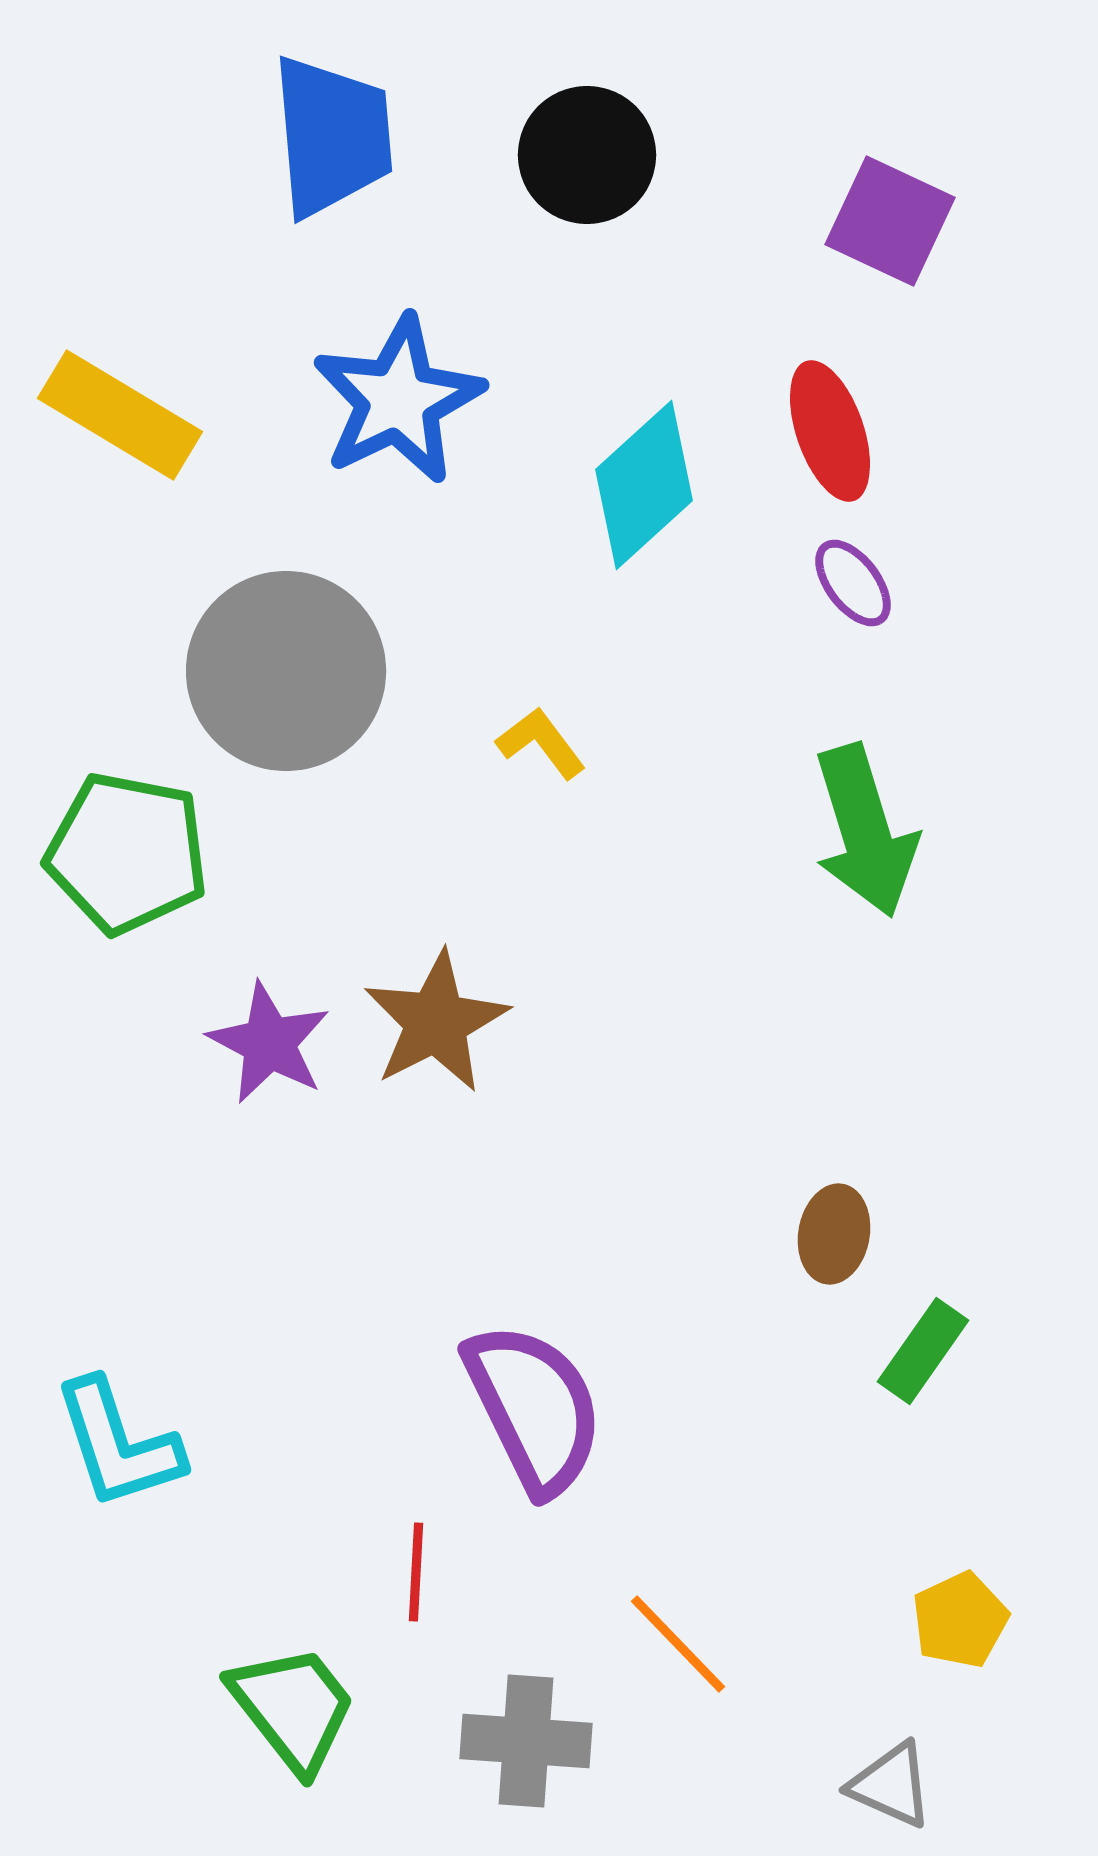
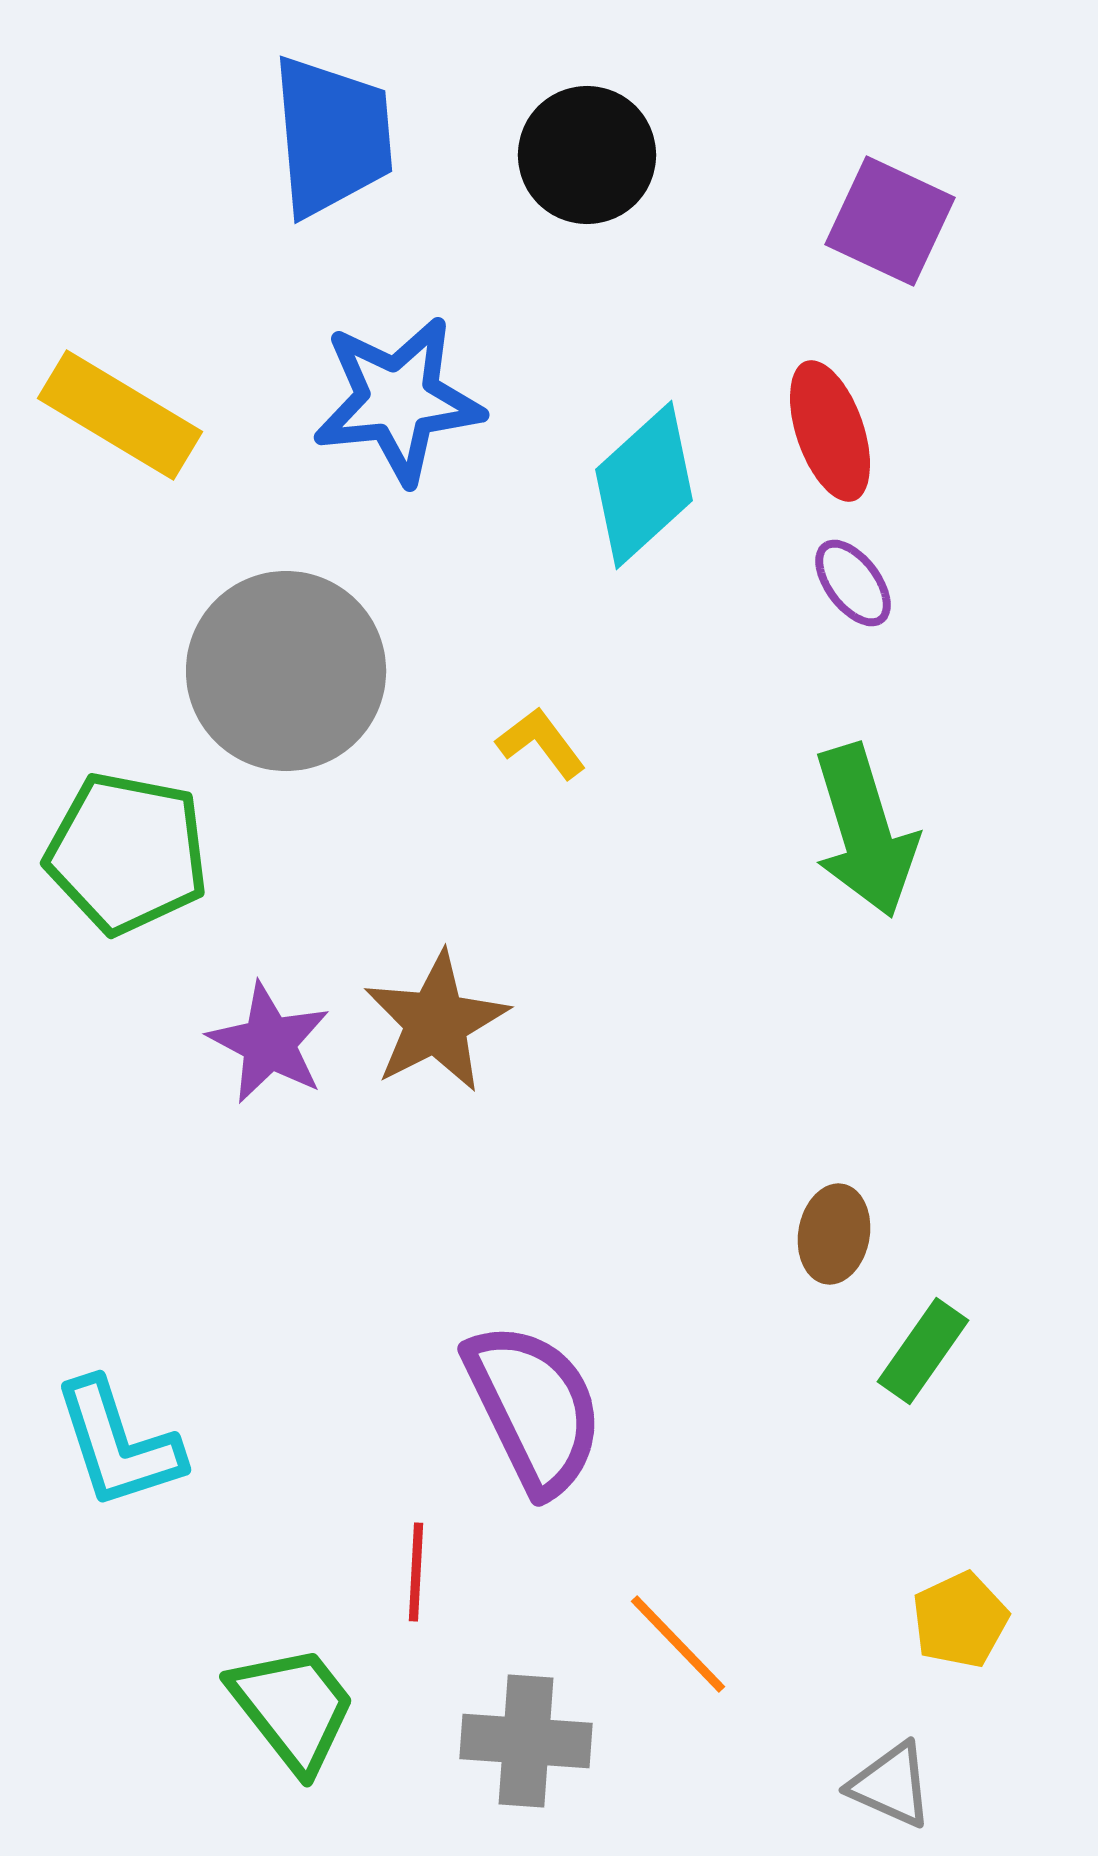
blue star: rotated 20 degrees clockwise
